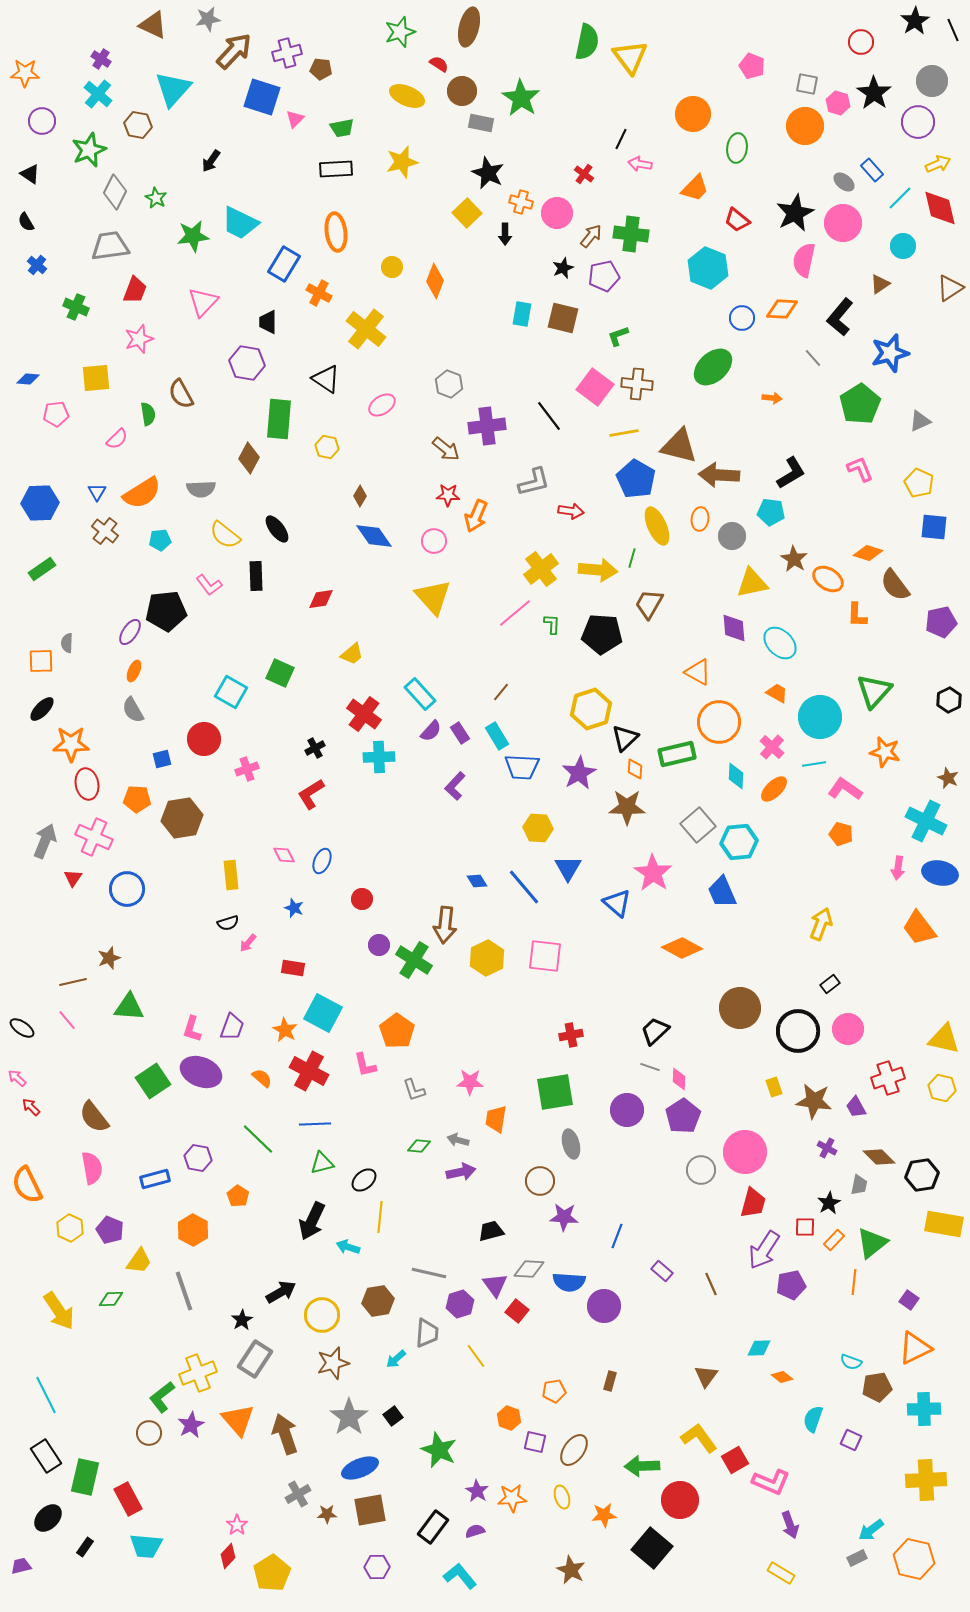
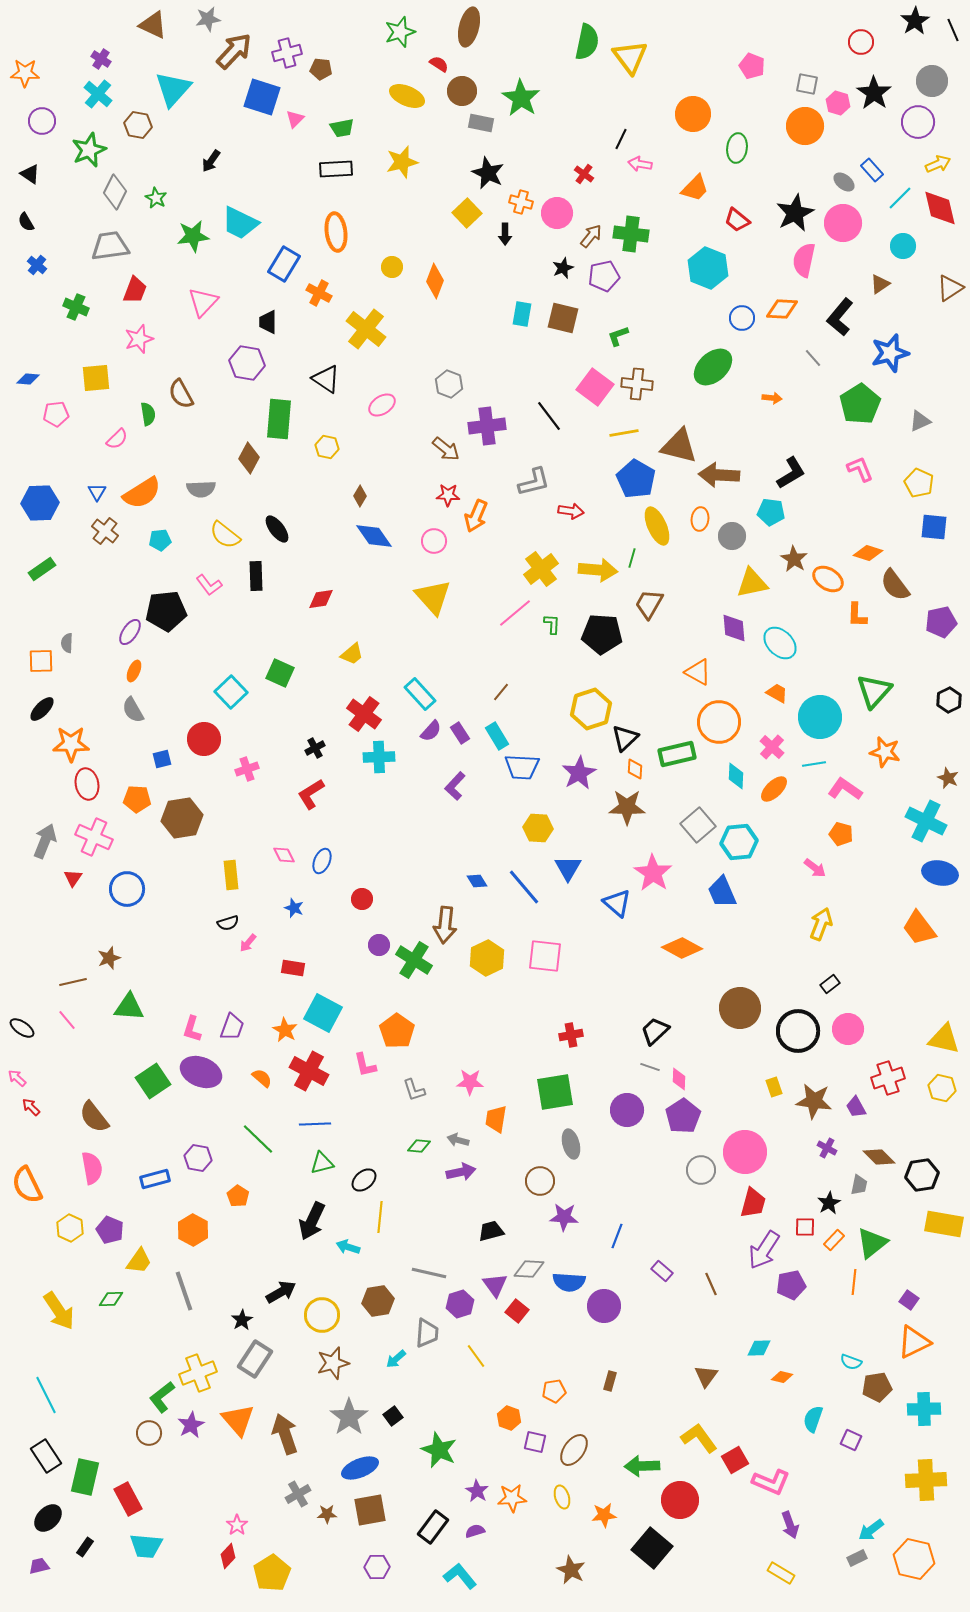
cyan square at (231, 692): rotated 16 degrees clockwise
pink arrow at (898, 868): moved 83 px left; rotated 60 degrees counterclockwise
orange triangle at (915, 1348): moved 1 px left, 6 px up
orange diamond at (782, 1377): rotated 25 degrees counterclockwise
purple trapezoid at (21, 1566): moved 18 px right
